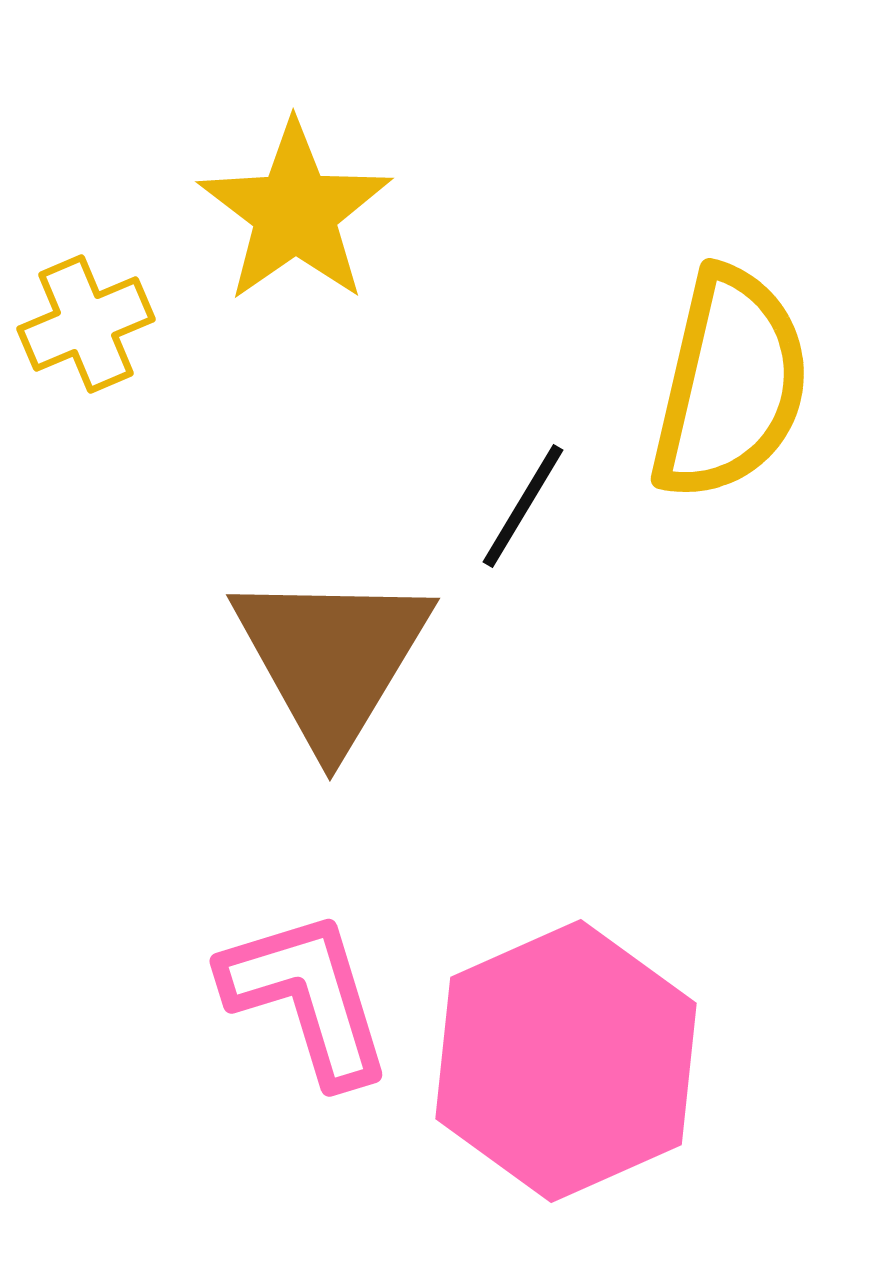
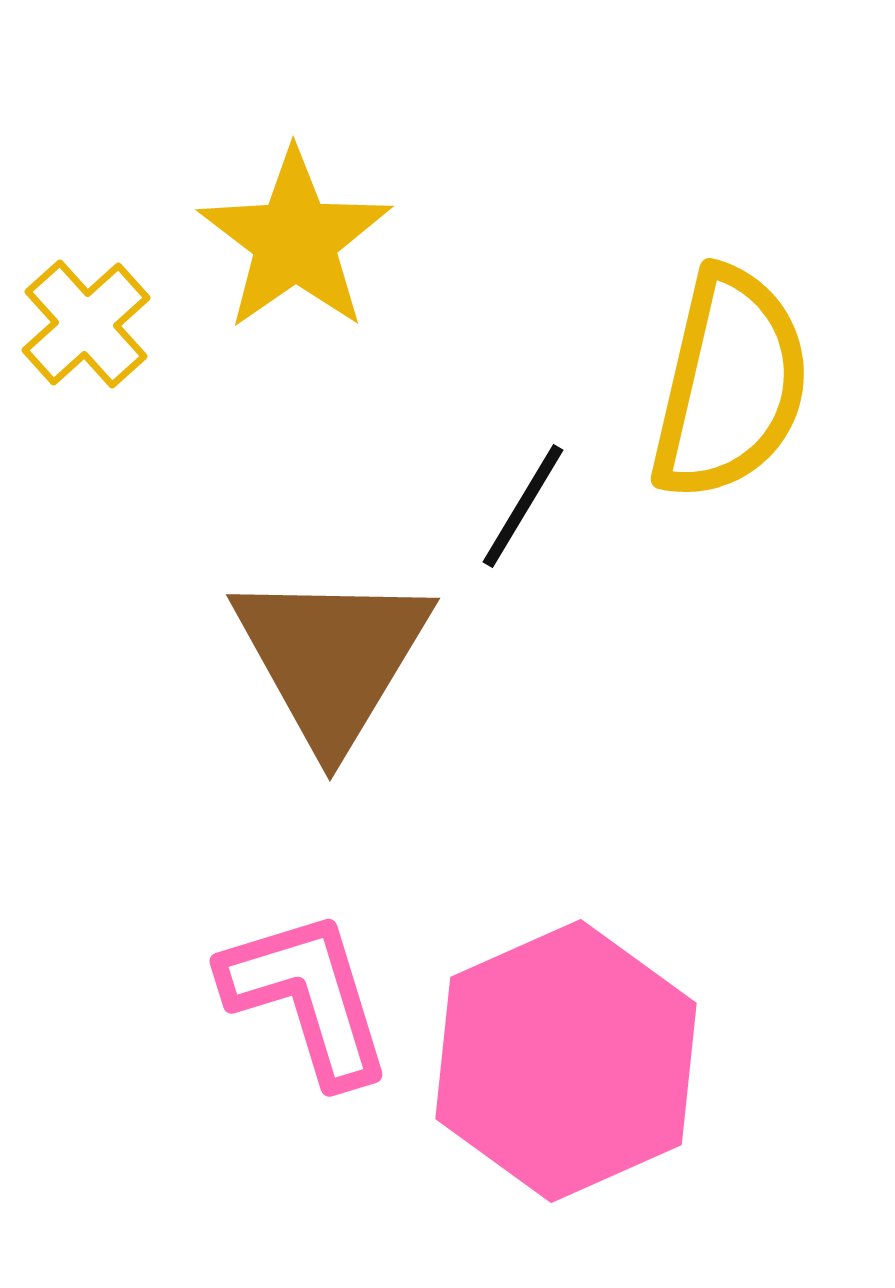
yellow star: moved 28 px down
yellow cross: rotated 19 degrees counterclockwise
